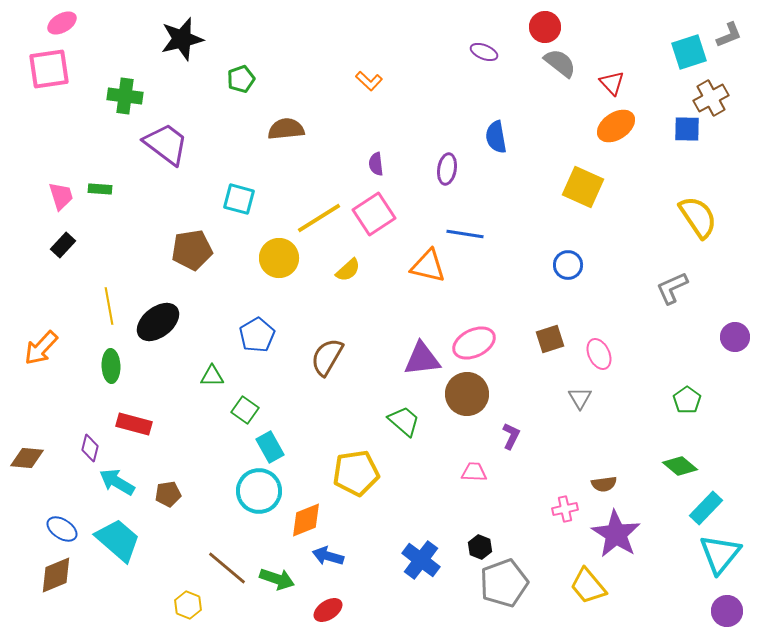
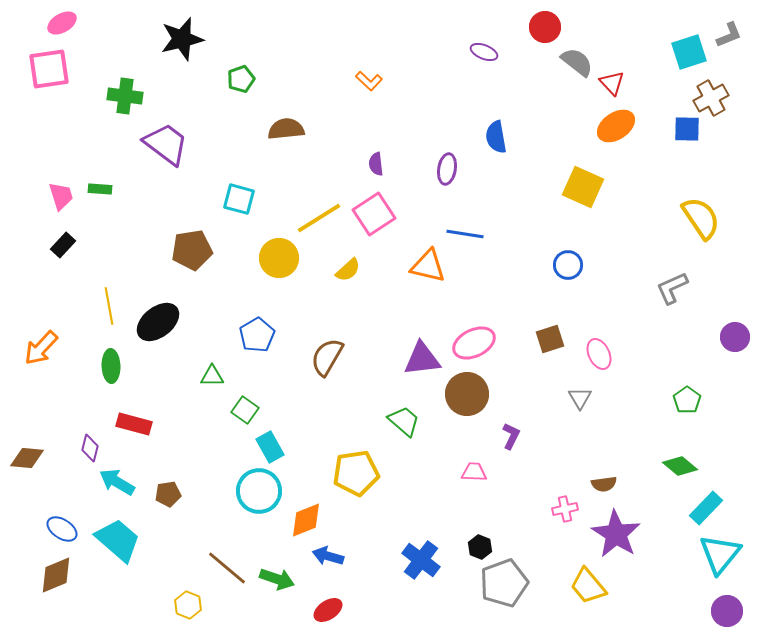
gray semicircle at (560, 63): moved 17 px right, 1 px up
yellow semicircle at (698, 217): moved 3 px right, 1 px down
